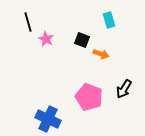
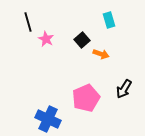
black square: rotated 28 degrees clockwise
pink pentagon: moved 3 px left, 1 px down; rotated 28 degrees clockwise
